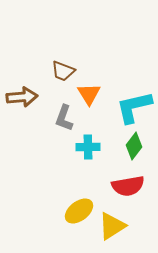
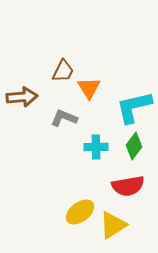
brown trapezoid: rotated 85 degrees counterclockwise
orange triangle: moved 6 px up
gray L-shape: rotated 92 degrees clockwise
cyan cross: moved 8 px right
yellow ellipse: moved 1 px right, 1 px down
yellow triangle: moved 1 px right, 1 px up
